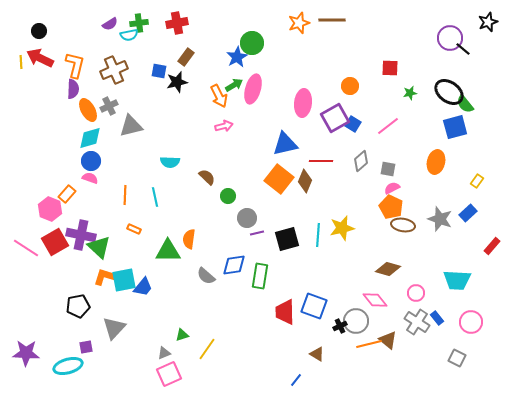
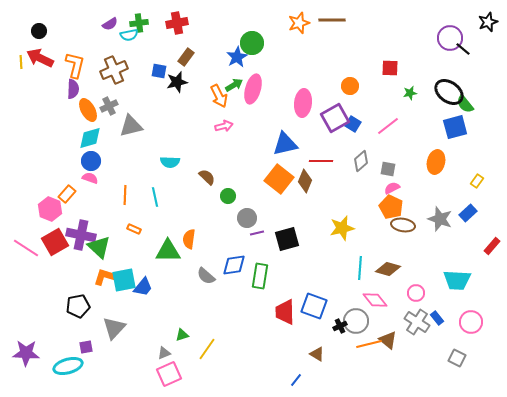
cyan line at (318, 235): moved 42 px right, 33 px down
